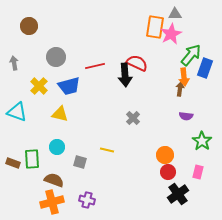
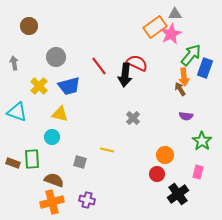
orange rectangle: rotated 45 degrees clockwise
red line: moved 4 px right; rotated 66 degrees clockwise
black arrow: rotated 10 degrees clockwise
brown arrow: rotated 40 degrees counterclockwise
cyan circle: moved 5 px left, 10 px up
red circle: moved 11 px left, 2 px down
